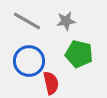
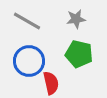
gray star: moved 10 px right, 2 px up
